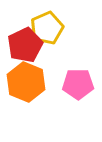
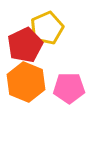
pink pentagon: moved 9 px left, 4 px down
